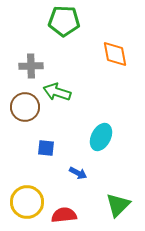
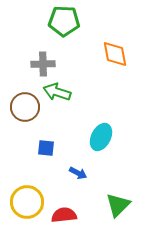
gray cross: moved 12 px right, 2 px up
